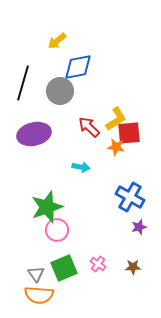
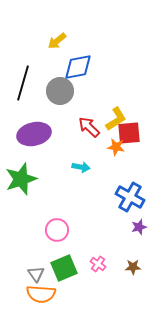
green star: moved 26 px left, 28 px up
orange semicircle: moved 2 px right, 1 px up
